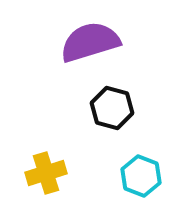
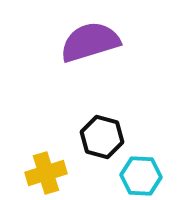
black hexagon: moved 10 px left, 29 px down
cyan hexagon: rotated 18 degrees counterclockwise
